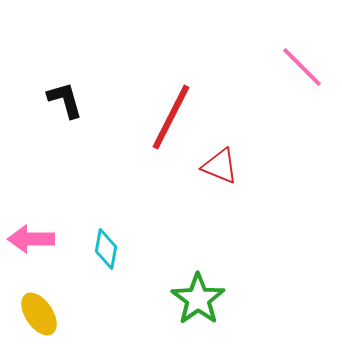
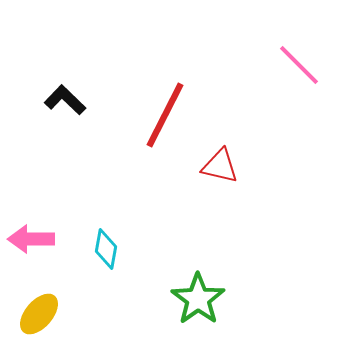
pink line: moved 3 px left, 2 px up
black L-shape: rotated 30 degrees counterclockwise
red line: moved 6 px left, 2 px up
red triangle: rotated 9 degrees counterclockwise
yellow ellipse: rotated 75 degrees clockwise
